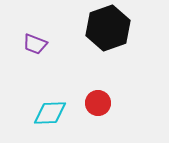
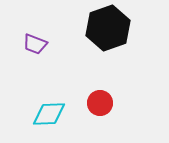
red circle: moved 2 px right
cyan diamond: moved 1 px left, 1 px down
